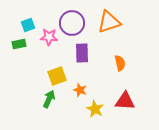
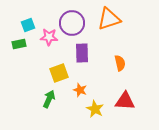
orange triangle: moved 3 px up
yellow square: moved 2 px right, 3 px up
